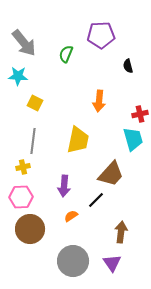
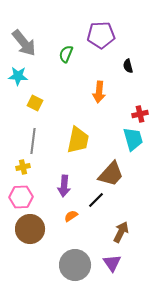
orange arrow: moved 9 px up
brown arrow: rotated 20 degrees clockwise
gray circle: moved 2 px right, 4 px down
